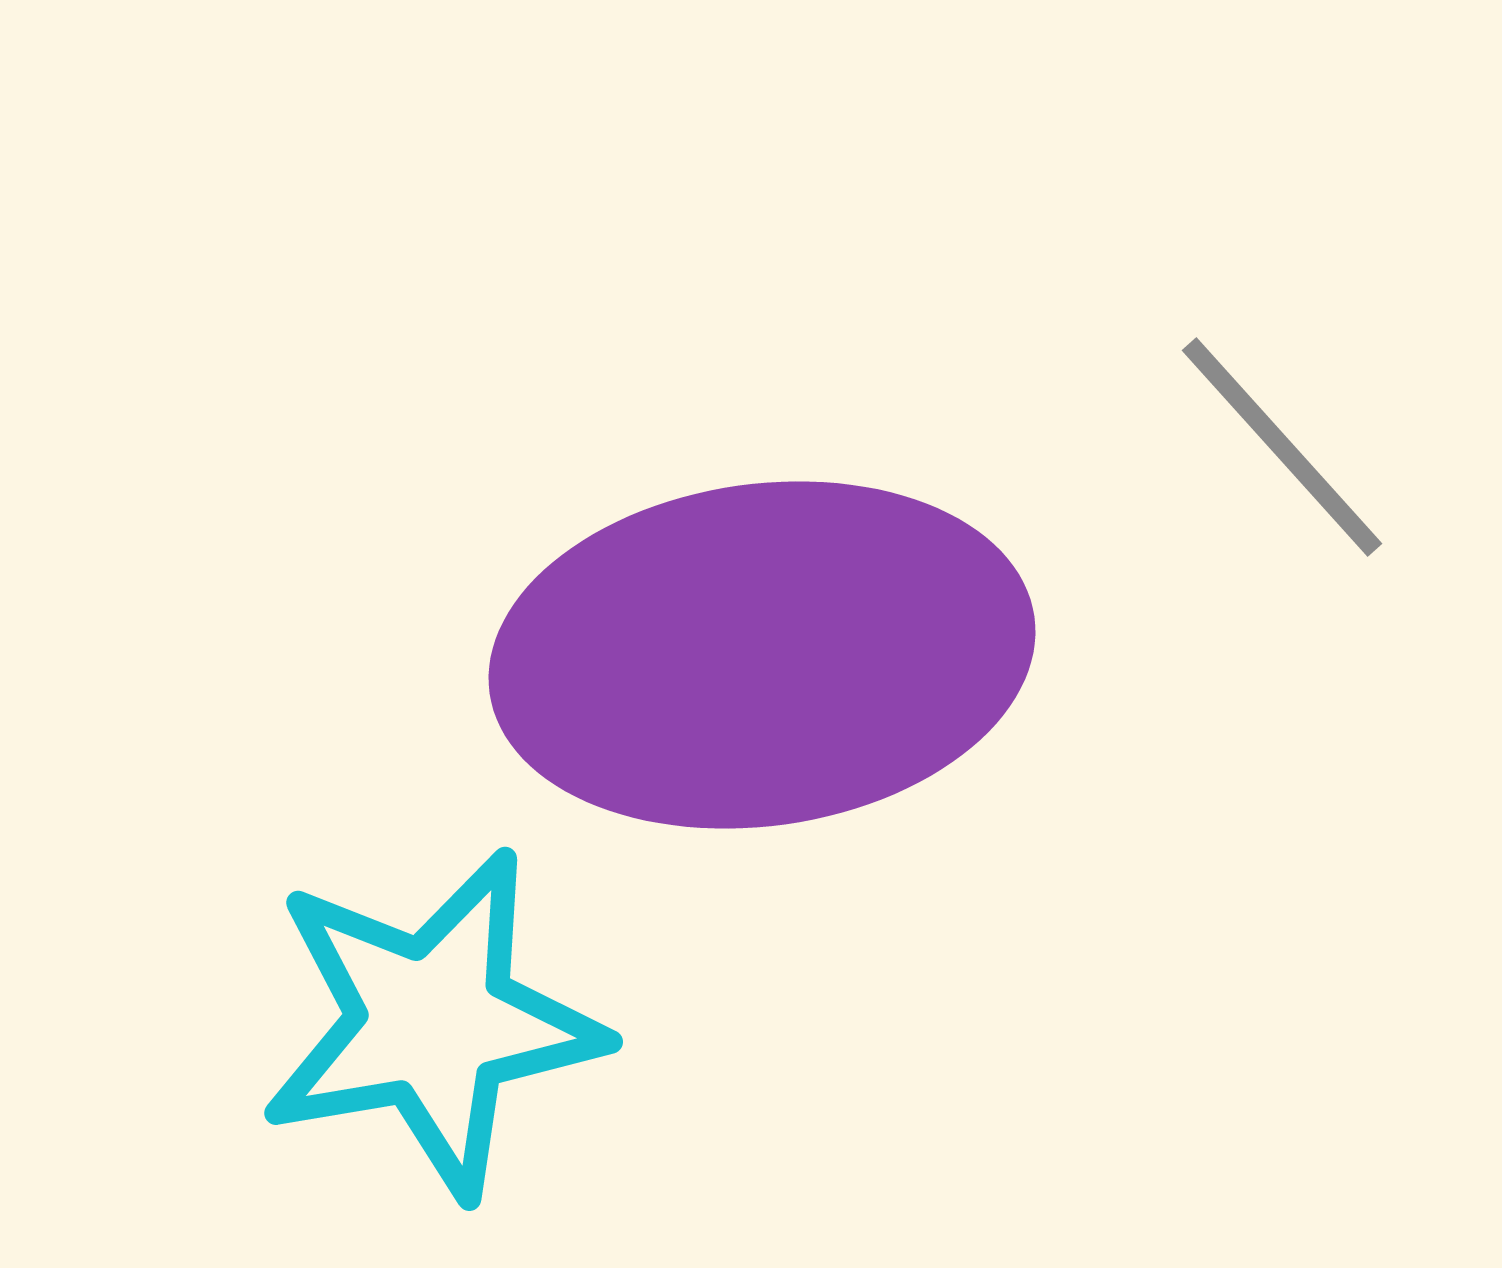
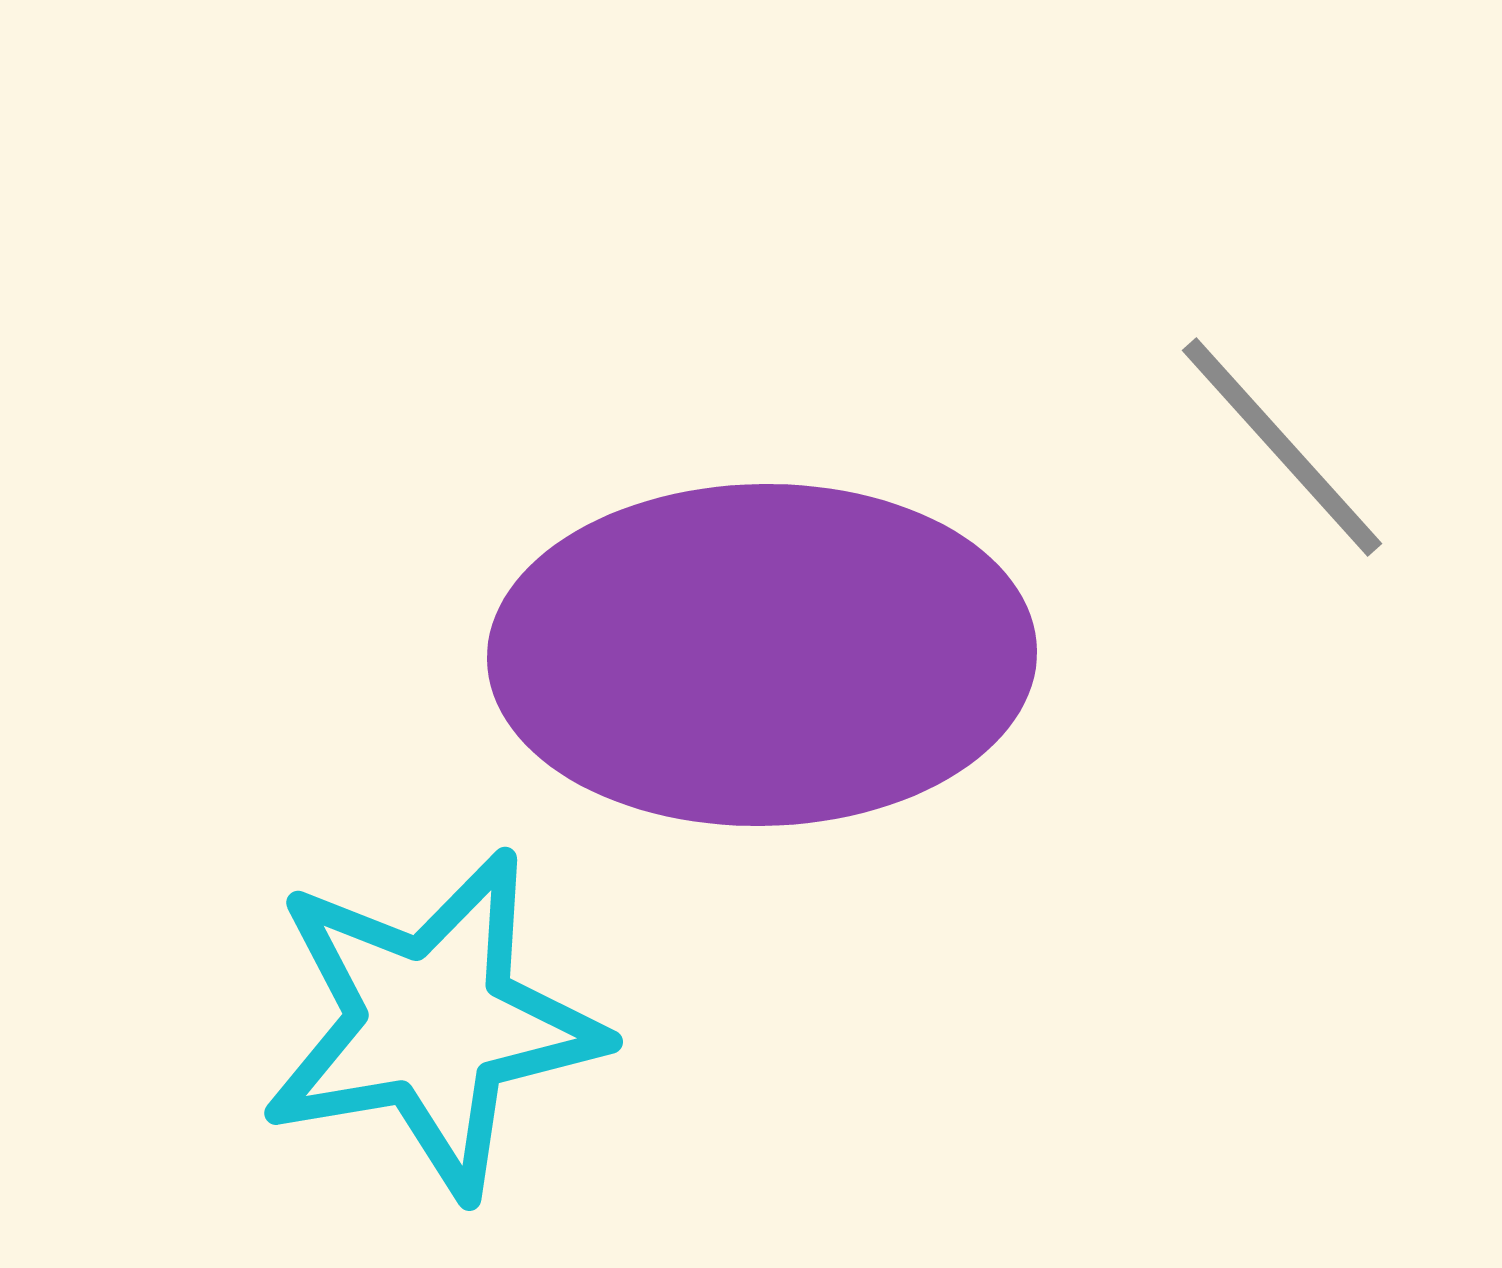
purple ellipse: rotated 7 degrees clockwise
